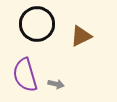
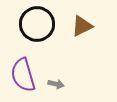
brown triangle: moved 1 px right, 10 px up
purple semicircle: moved 2 px left
